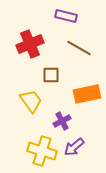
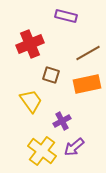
brown line: moved 9 px right, 5 px down; rotated 60 degrees counterclockwise
brown square: rotated 18 degrees clockwise
orange rectangle: moved 10 px up
yellow cross: rotated 20 degrees clockwise
